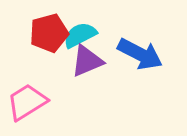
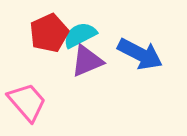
red pentagon: rotated 9 degrees counterclockwise
pink trapezoid: rotated 81 degrees clockwise
